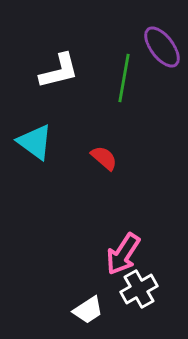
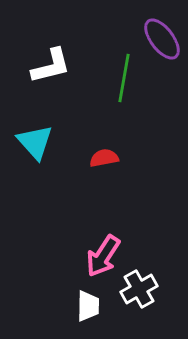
purple ellipse: moved 8 px up
white L-shape: moved 8 px left, 5 px up
cyan triangle: rotated 12 degrees clockwise
red semicircle: rotated 52 degrees counterclockwise
pink arrow: moved 20 px left, 2 px down
white trapezoid: moved 4 px up; rotated 56 degrees counterclockwise
